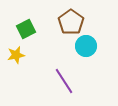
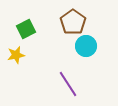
brown pentagon: moved 2 px right
purple line: moved 4 px right, 3 px down
